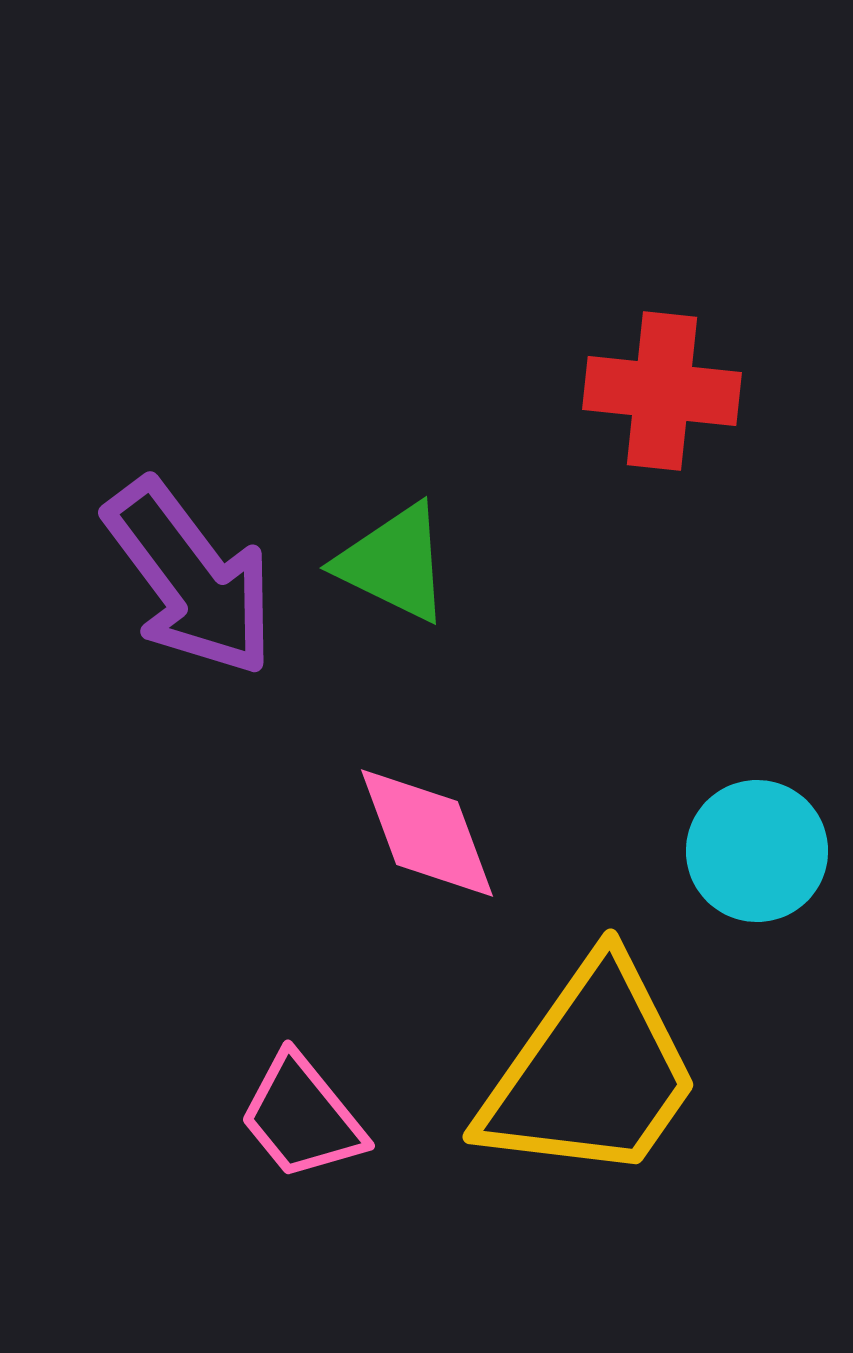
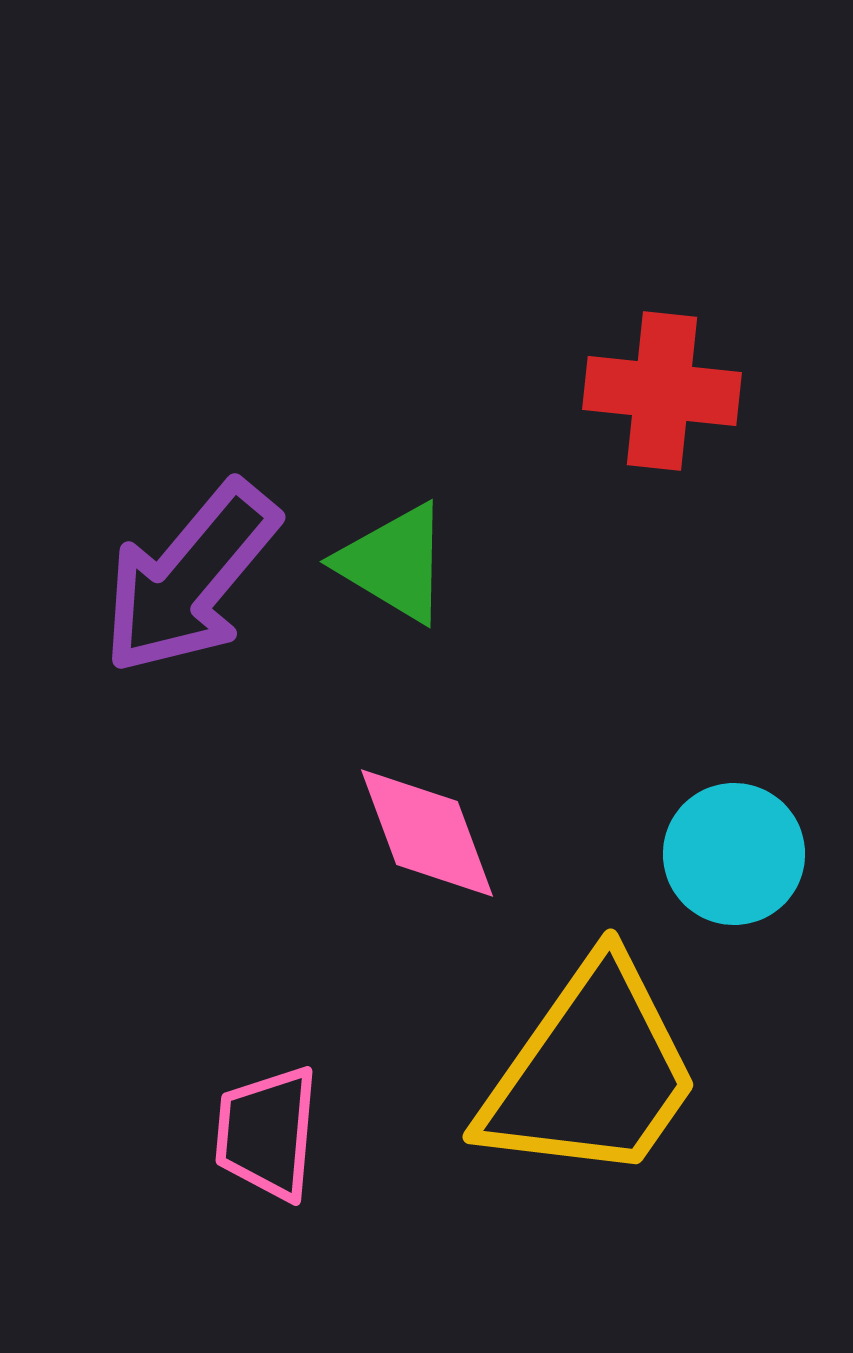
green triangle: rotated 5 degrees clockwise
purple arrow: rotated 77 degrees clockwise
cyan circle: moved 23 px left, 3 px down
pink trapezoid: moved 35 px left, 16 px down; rotated 44 degrees clockwise
